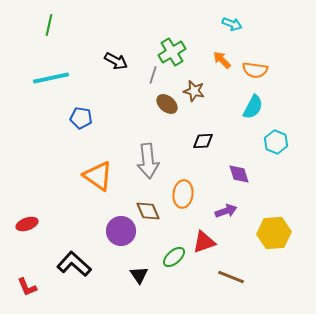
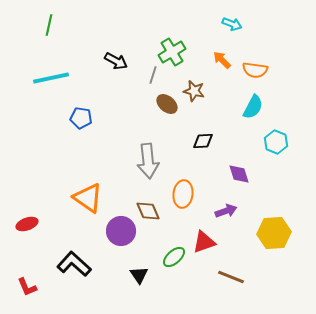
orange triangle: moved 10 px left, 22 px down
